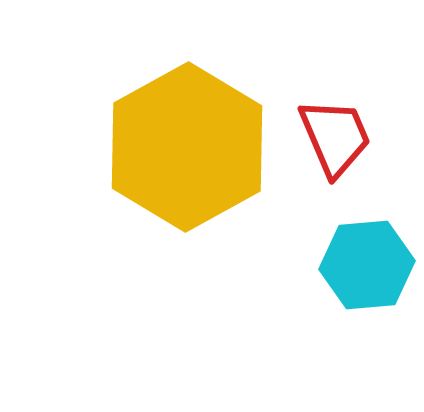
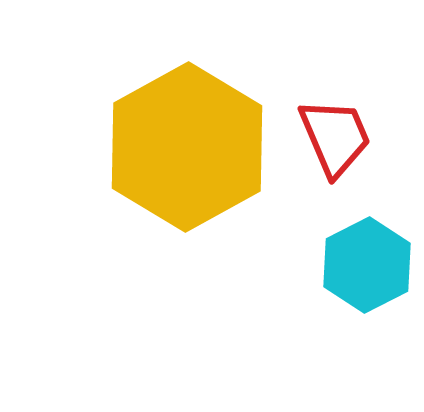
cyan hexagon: rotated 22 degrees counterclockwise
